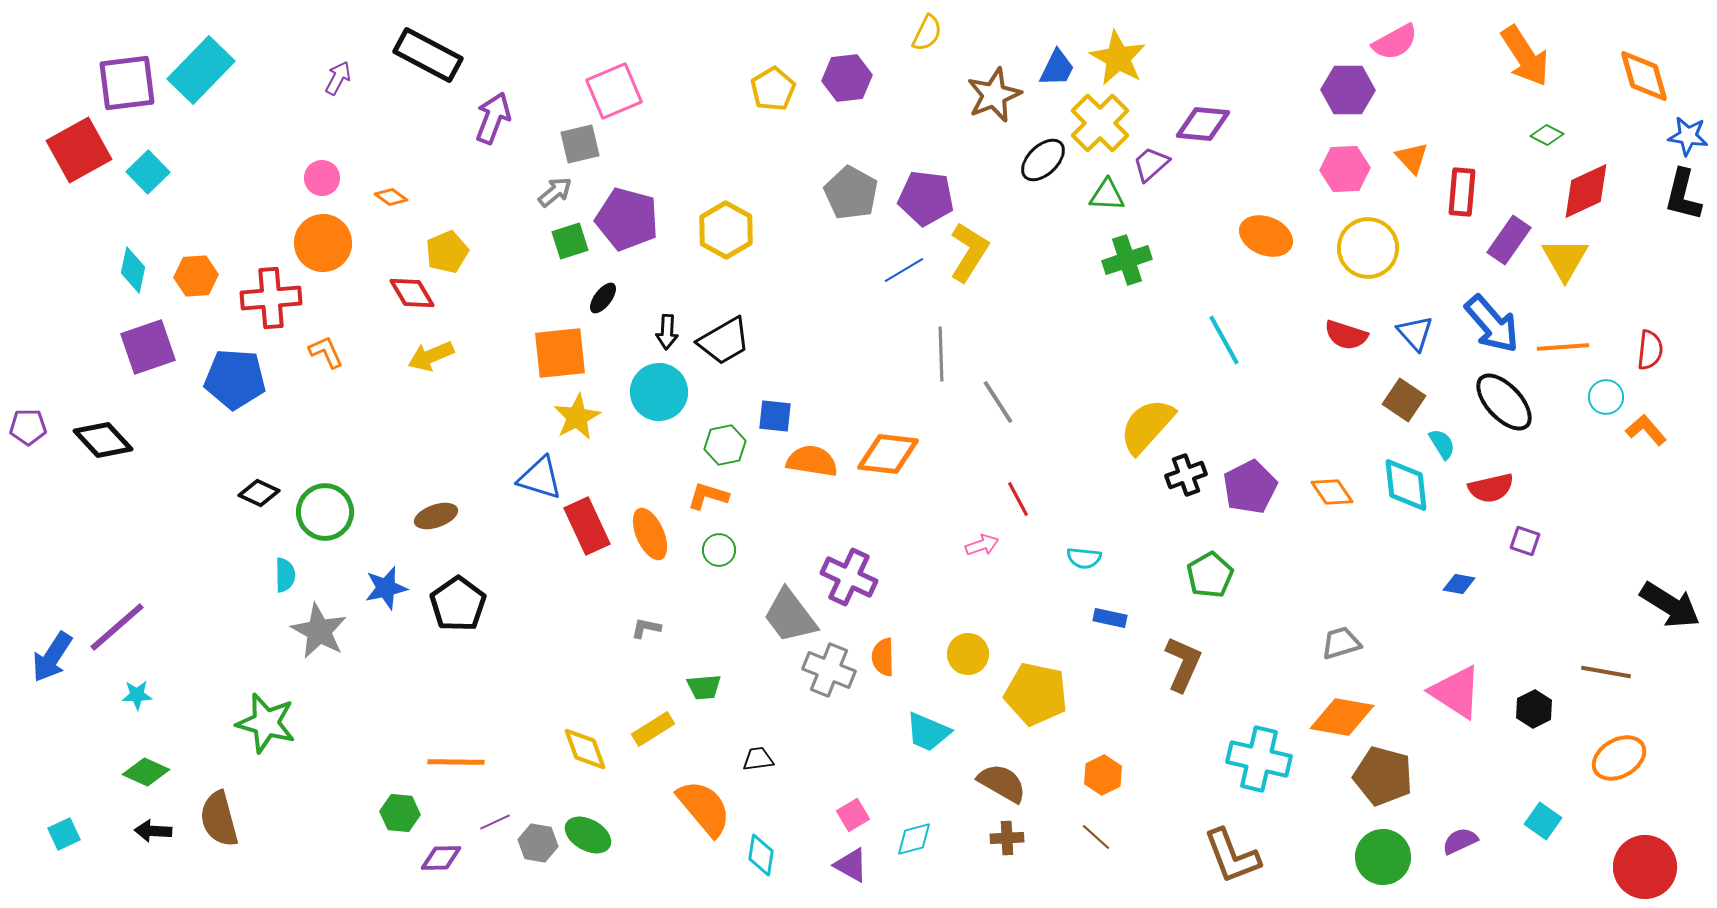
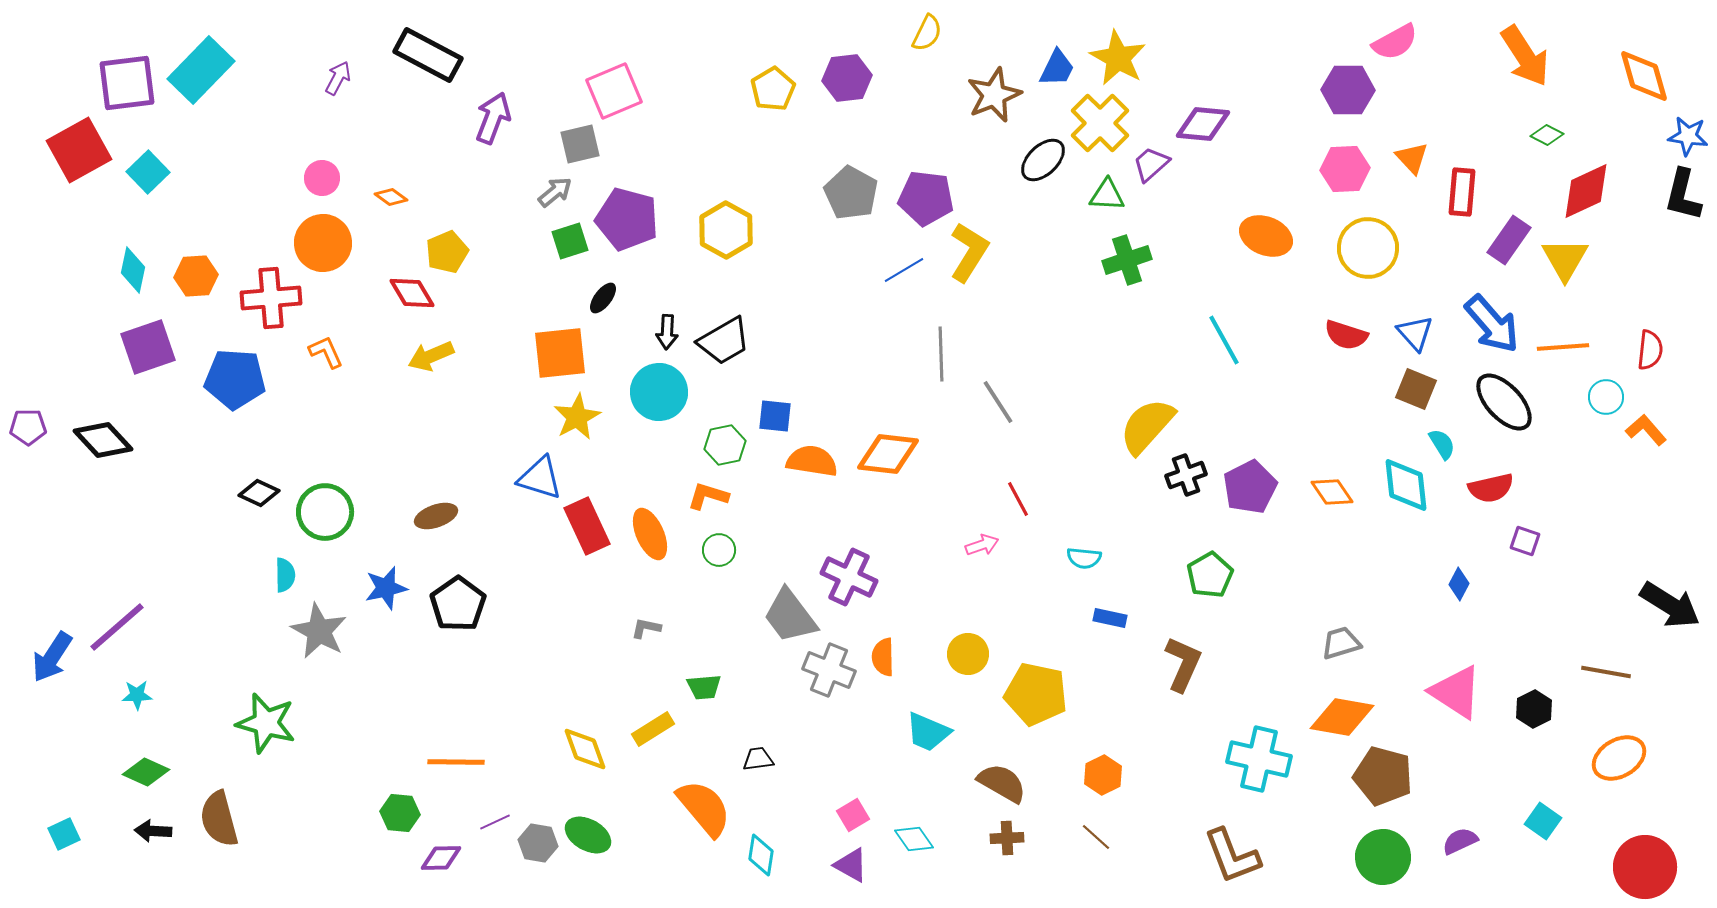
brown square at (1404, 400): moved 12 px right, 11 px up; rotated 12 degrees counterclockwise
blue diamond at (1459, 584): rotated 72 degrees counterclockwise
cyan diamond at (914, 839): rotated 69 degrees clockwise
